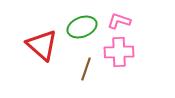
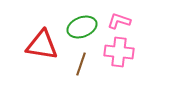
red triangle: rotated 32 degrees counterclockwise
pink cross: rotated 8 degrees clockwise
brown line: moved 5 px left, 5 px up
